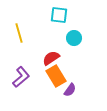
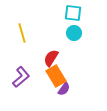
cyan square: moved 14 px right, 2 px up
yellow line: moved 3 px right
cyan circle: moved 5 px up
red semicircle: rotated 24 degrees counterclockwise
purple semicircle: moved 6 px left, 1 px up
